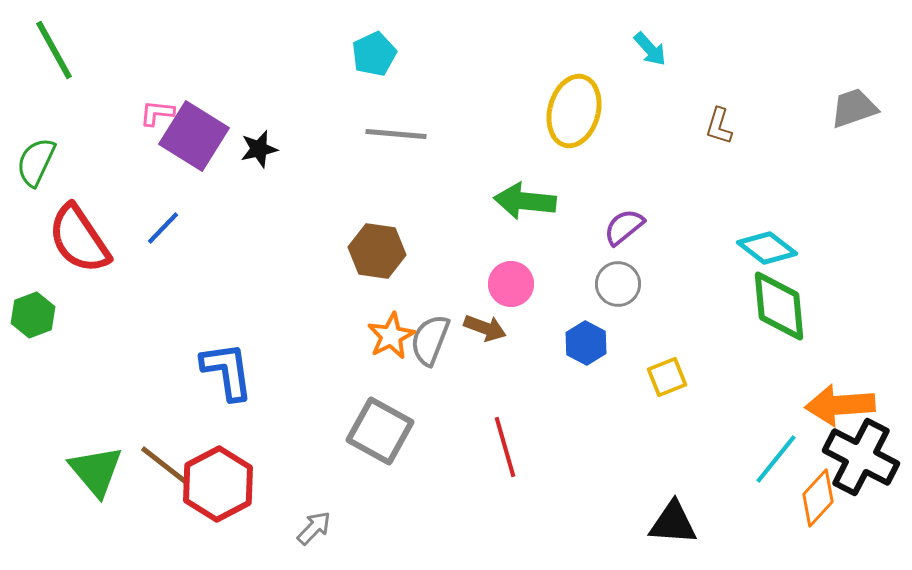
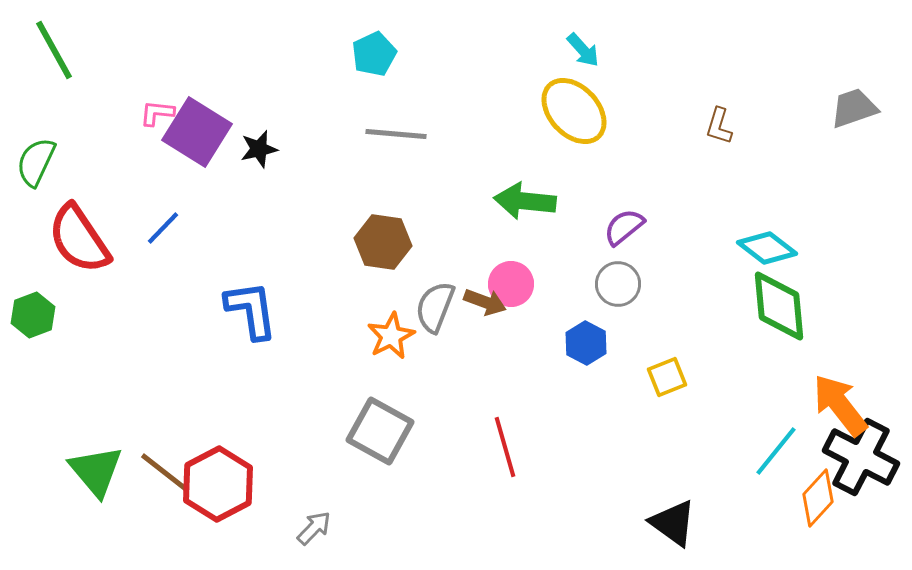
cyan arrow: moved 67 px left, 1 px down
yellow ellipse: rotated 58 degrees counterclockwise
purple square: moved 3 px right, 4 px up
brown hexagon: moved 6 px right, 9 px up
brown arrow: moved 26 px up
gray semicircle: moved 5 px right, 33 px up
blue L-shape: moved 24 px right, 61 px up
orange arrow: rotated 56 degrees clockwise
cyan line: moved 8 px up
brown line: moved 7 px down
black triangle: rotated 32 degrees clockwise
